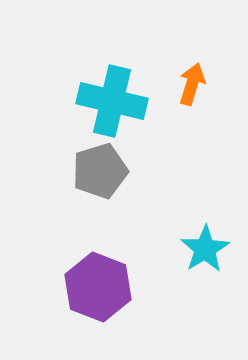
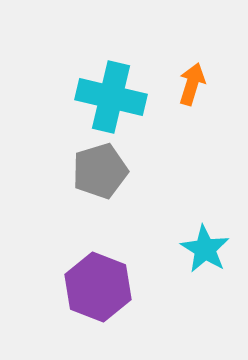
cyan cross: moved 1 px left, 4 px up
cyan star: rotated 9 degrees counterclockwise
